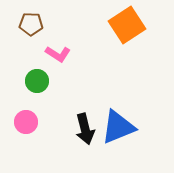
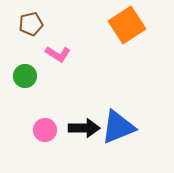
brown pentagon: rotated 15 degrees counterclockwise
green circle: moved 12 px left, 5 px up
pink circle: moved 19 px right, 8 px down
black arrow: moved 1 px left, 1 px up; rotated 76 degrees counterclockwise
